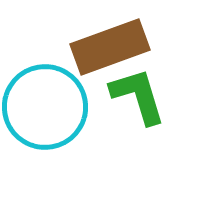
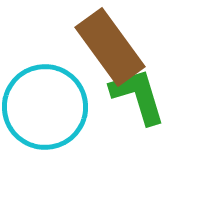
brown rectangle: rotated 74 degrees clockwise
